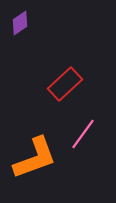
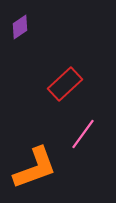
purple diamond: moved 4 px down
orange L-shape: moved 10 px down
